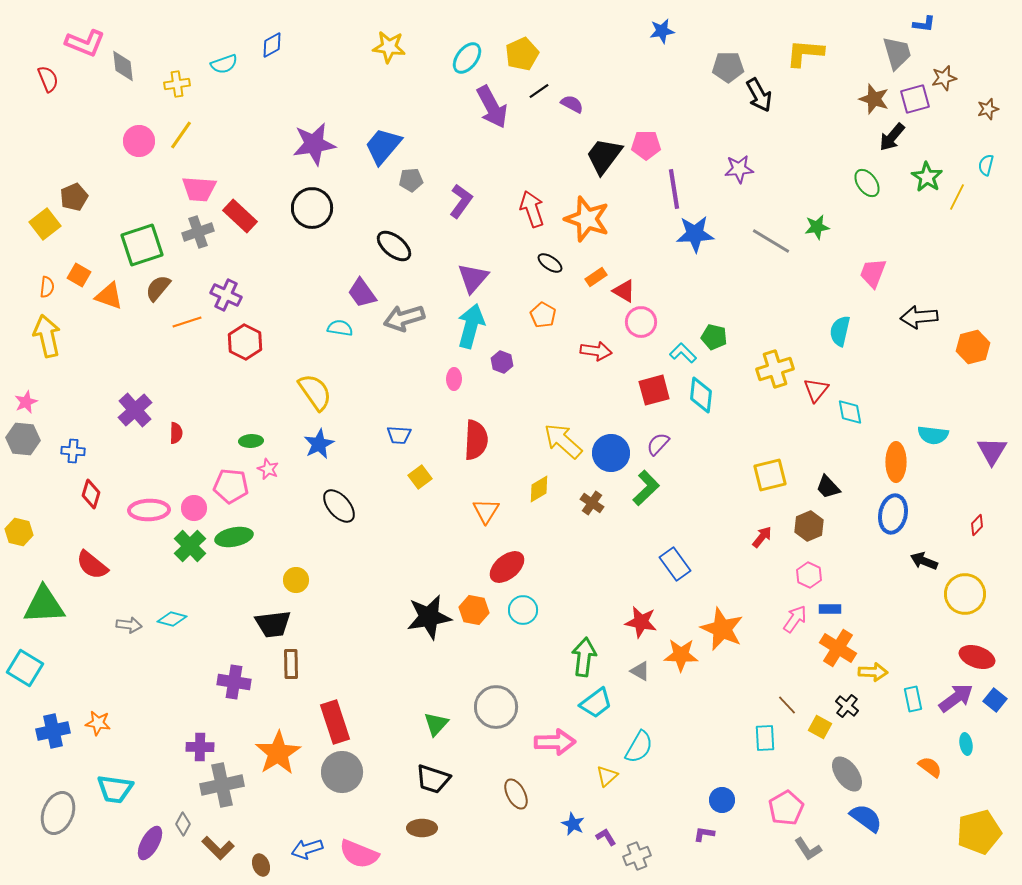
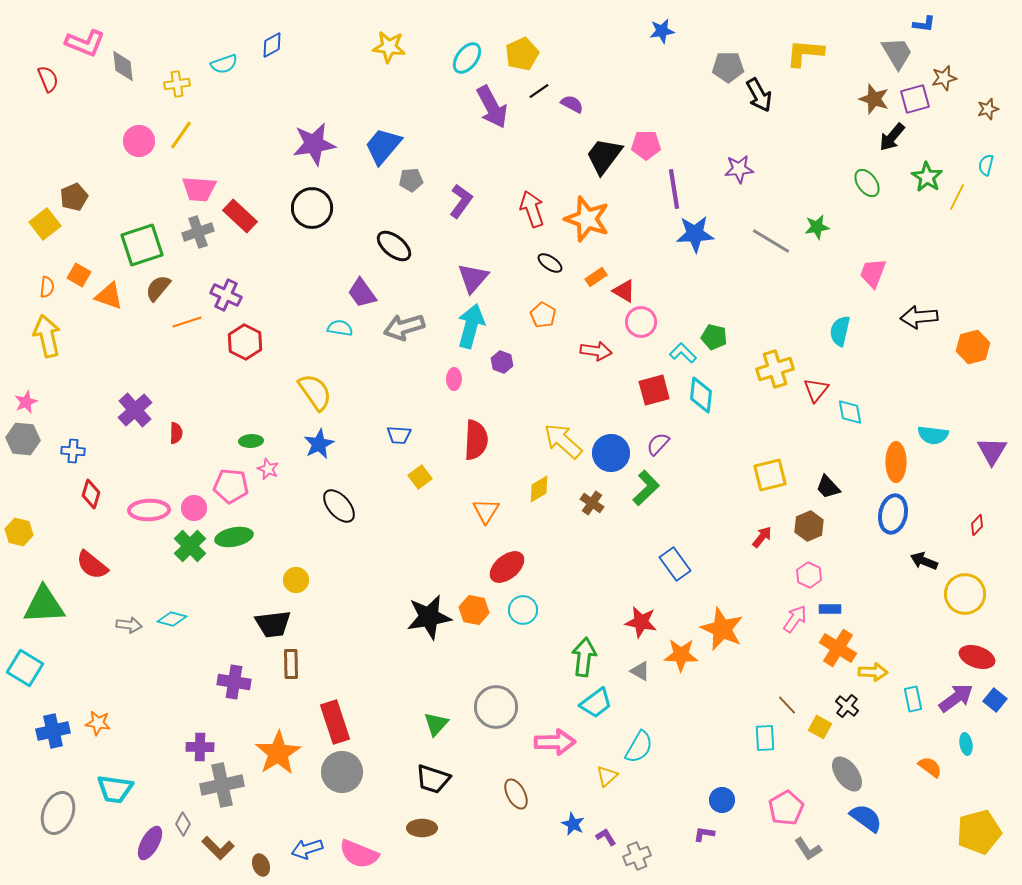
gray trapezoid at (897, 53): rotated 15 degrees counterclockwise
gray arrow at (404, 318): moved 9 px down
